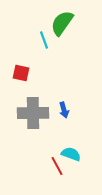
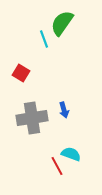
cyan line: moved 1 px up
red square: rotated 18 degrees clockwise
gray cross: moved 1 px left, 5 px down; rotated 8 degrees counterclockwise
